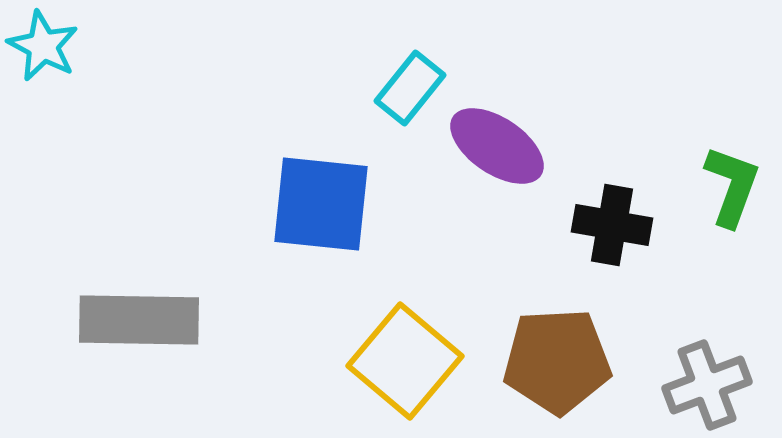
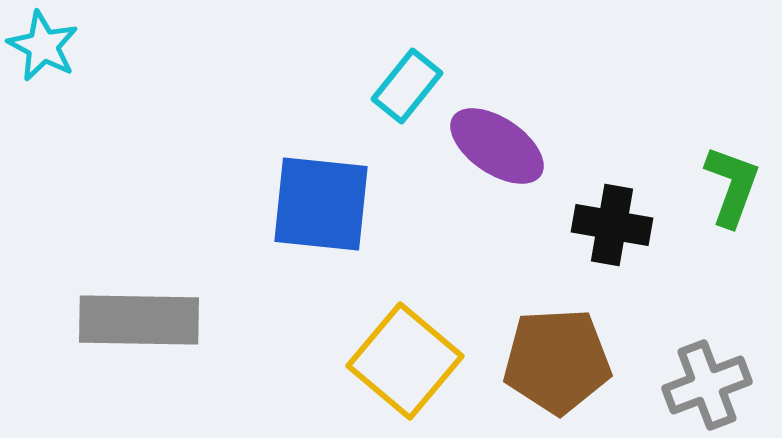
cyan rectangle: moved 3 px left, 2 px up
